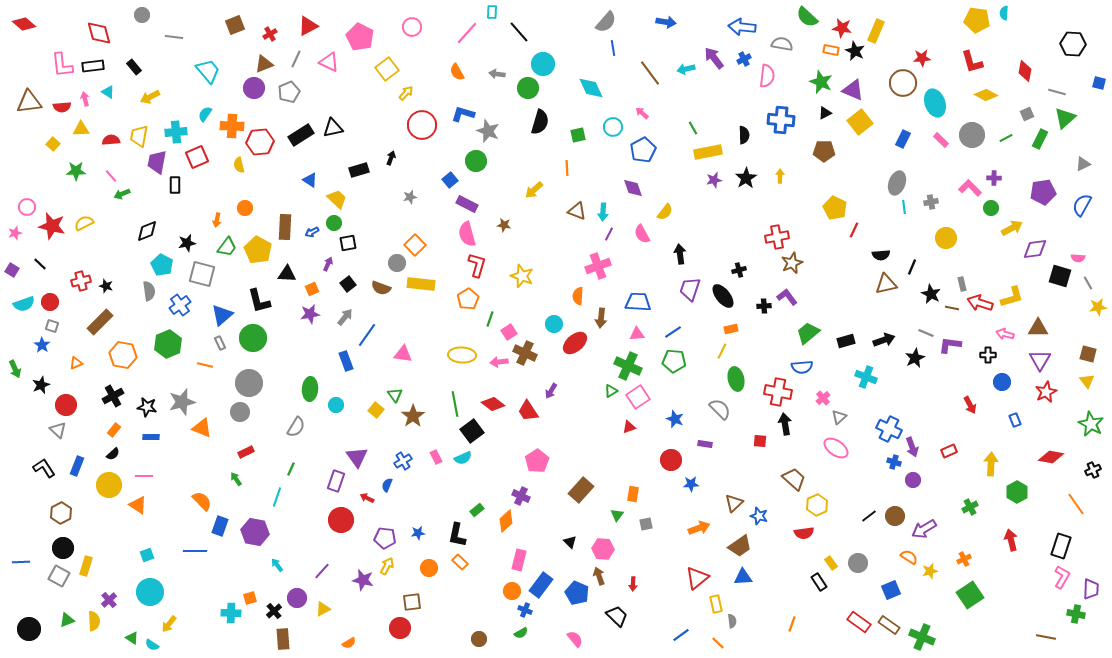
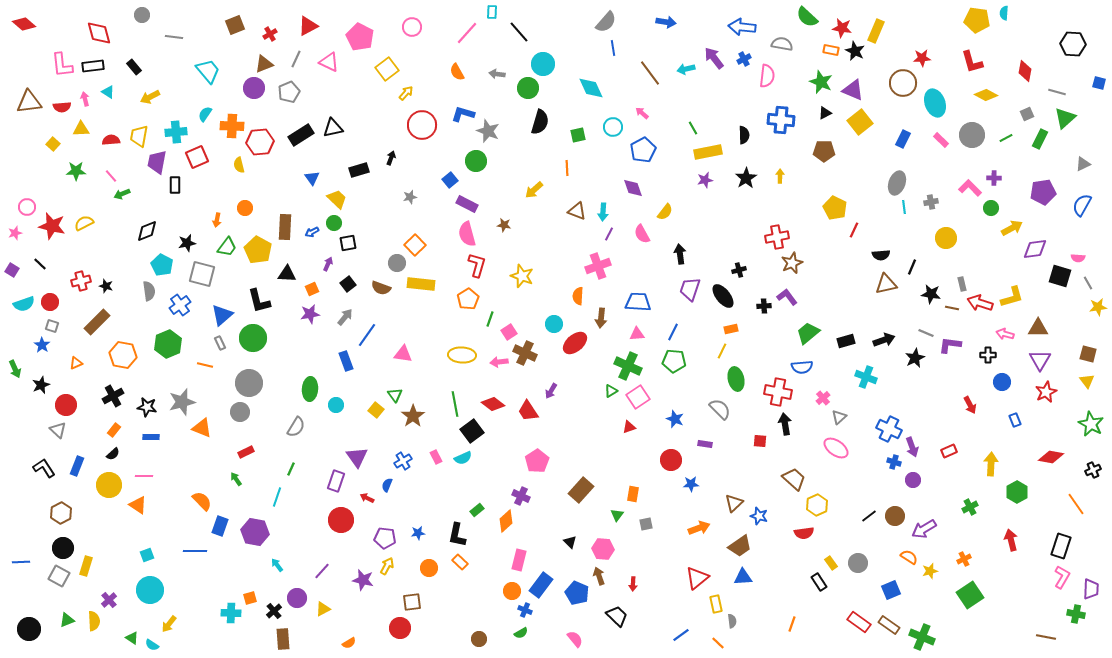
blue triangle at (310, 180): moved 2 px right, 2 px up; rotated 21 degrees clockwise
purple star at (714, 180): moved 9 px left
black star at (931, 294): rotated 18 degrees counterclockwise
brown rectangle at (100, 322): moved 3 px left
blue line at (673, 332): rotated 30 degrees counterclockwise
cyan circle at (150, 592): moved 2 px up
